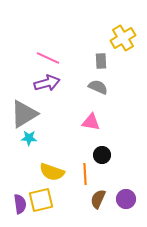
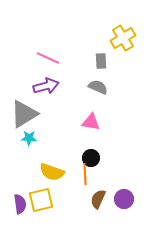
purple arrow: moved 1 px left, 3 px down
black circle: moved 11 px left, 3 px down
purple circle: moved 2 px left
